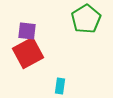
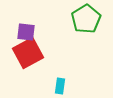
purple square: moved 1 px left, 1 px down
